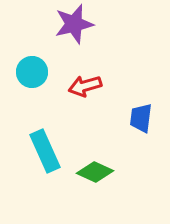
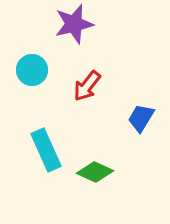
cyan circle: moved 2 px up
red arrow: moved 2 px right; rotated 36 degrees counterclockwise
blue trapezoid: rotated 24 degrees clockwise
cyan rectangle: moved 1 px right, 1 px up
